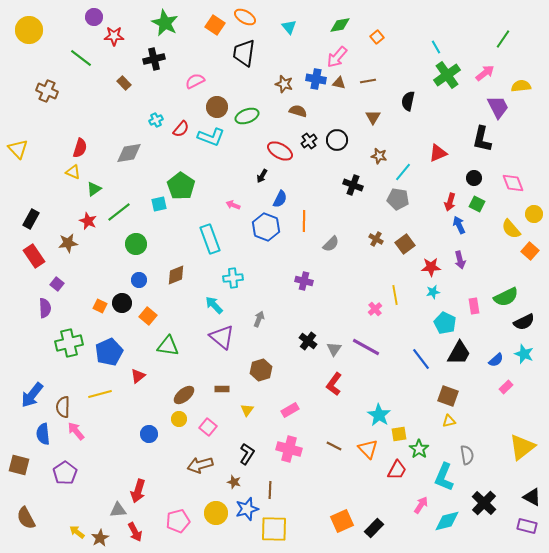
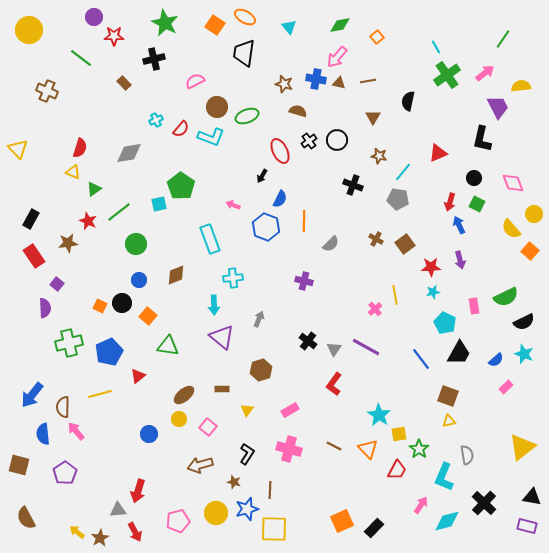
red ellipse at (280, 151): rotated 35 degrees clockwise
cyan arrow at (214, 305): rotated 138 degrees counterclockwise
black triangle at (532, 497): rotated 18 degrees counterclockwise
